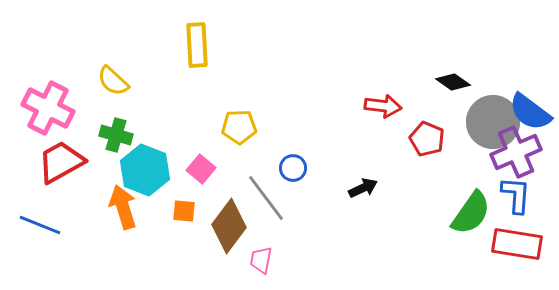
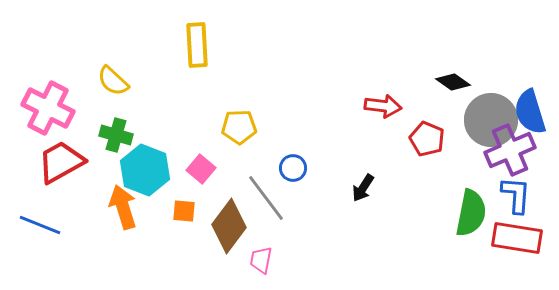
blue semicircle: rotated 36 degrees clockwise
gray circle: moved 2 px left, 2 px up
purple cross: moved 6 px left, 2 px up
black arrow: rotated 148 degrees clockwise
green semicircle: rotated 24 degrees counterclockwise
red rectangle: moved 6 px up
